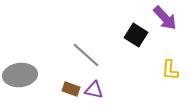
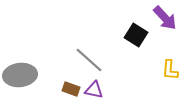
gray line: moved 3 px right, 5 px down
